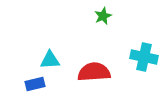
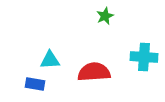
green star: moved 2 px right
cyan cross: rotated 8 degrees counterclockwise
blue rectangle: rotated 24 degrees clockwise
